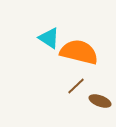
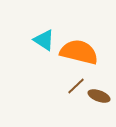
cyan triangle: moved 5 px left, 2 px down
brown ellipse: moved 1 px left, 5 px up
